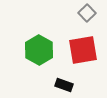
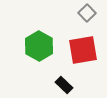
green hexagon: moved 4 px up
black rectangle: rotated 24 degrees clockwise
